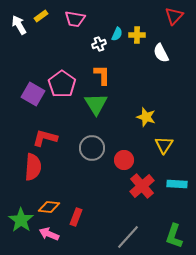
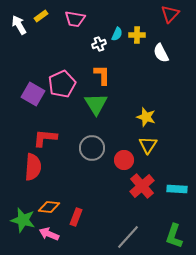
red triangle: moved 4 px left, 2 px up
pink pentagon: rotated 12 degrees clockwise
red L-shape: rotated 10 degrees counterclockwise
yellow triangle: moved 16 px left
cyan rectangle: moved 5 px down
green star: moved 2 px right; rotated 20 degrees counterclockwise
